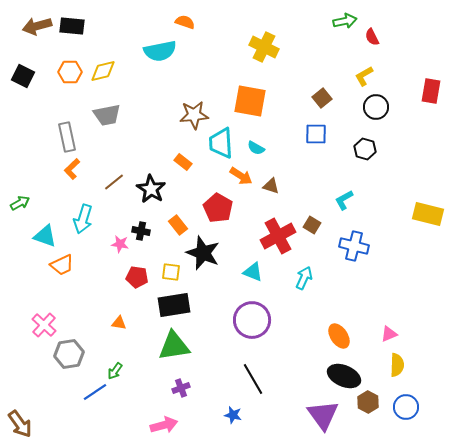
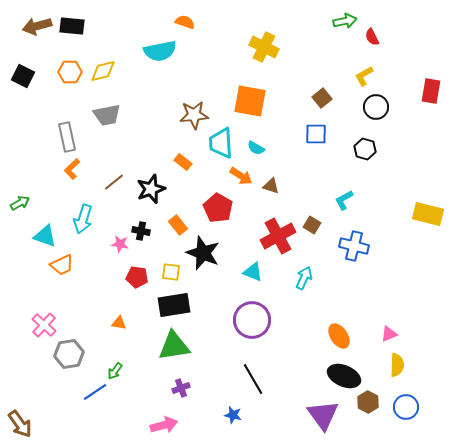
black star at (151, 189): rotated 20 degrees clockwise
